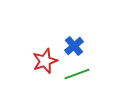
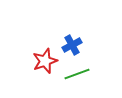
blue cross: moved 2 px left, 1 px up; rotated 12 degrees clockwise
